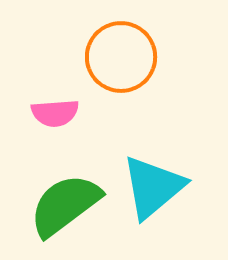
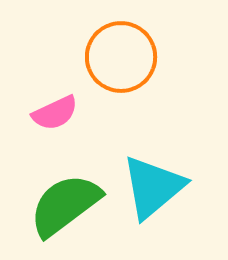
pink semicircle: rotated 21 degrees counterclockwise
